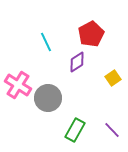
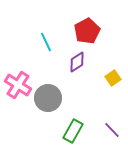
red pentagon: moved 4 px left, 3 px up
green rectangle: moved 2 px left, 1 px down
